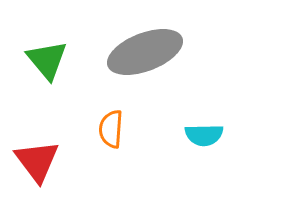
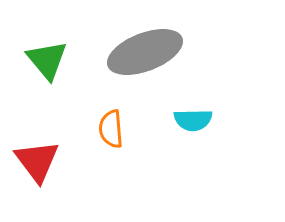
orange semicircle: rotated 9 degrees counterclockwise
cyan semicircle: moved 11 px left, 15 px up
